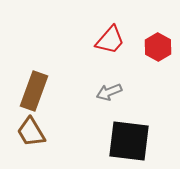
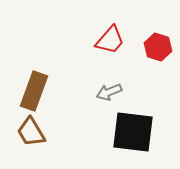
red hexagon: rotated 12 degrees counterclockwise
black square: moved 4 px right, 9 px up
